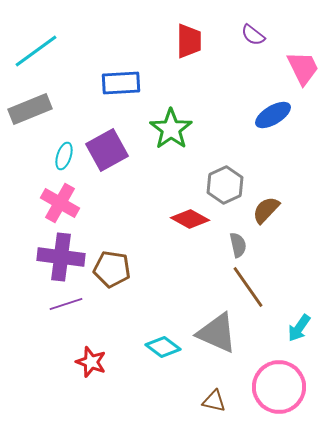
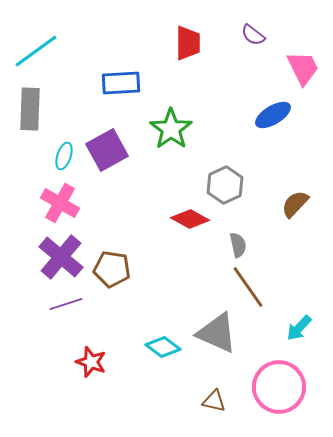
red trapezoid: moved 1 px left, 2 px down
gray rectangle: rotated 66 degrees counterclockwise
brown semicircle: moved 29 px right, 6 px up
purple cross: rotated 33 degrees clockwise
cyan arrow: rotated 8 degrees clockwise
